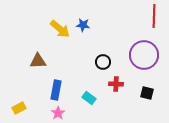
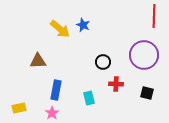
blue star: rotated 16 degrees clockwise
cyan rectangle: rotated 40 degrees clockwise
yellow rectangle: rotated 16 degrees clockwise
pink star: moved 6 px left
